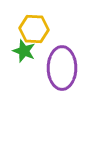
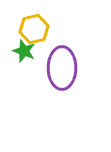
yellow hexagon: rotated 16 degrees counterclockwise
